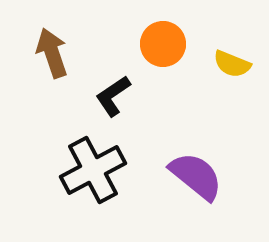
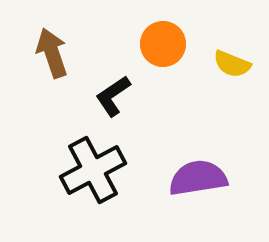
purple semicircle: moved 2 px right, 2 px down; rotated 48 degrees counterclockwise
